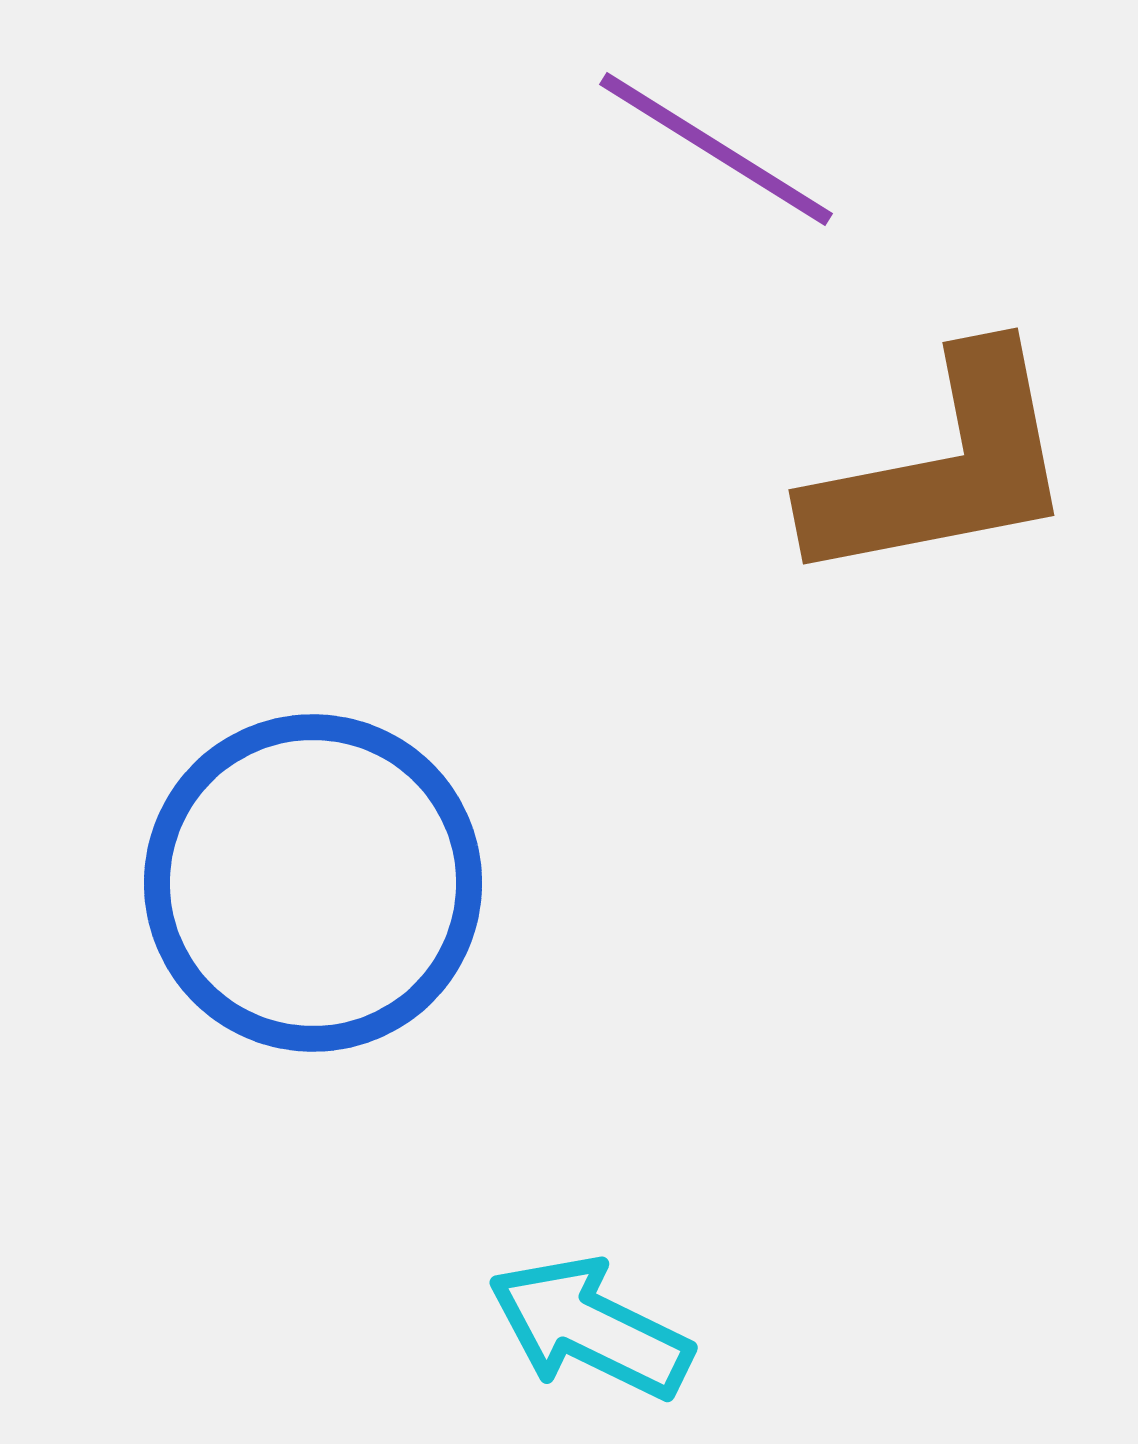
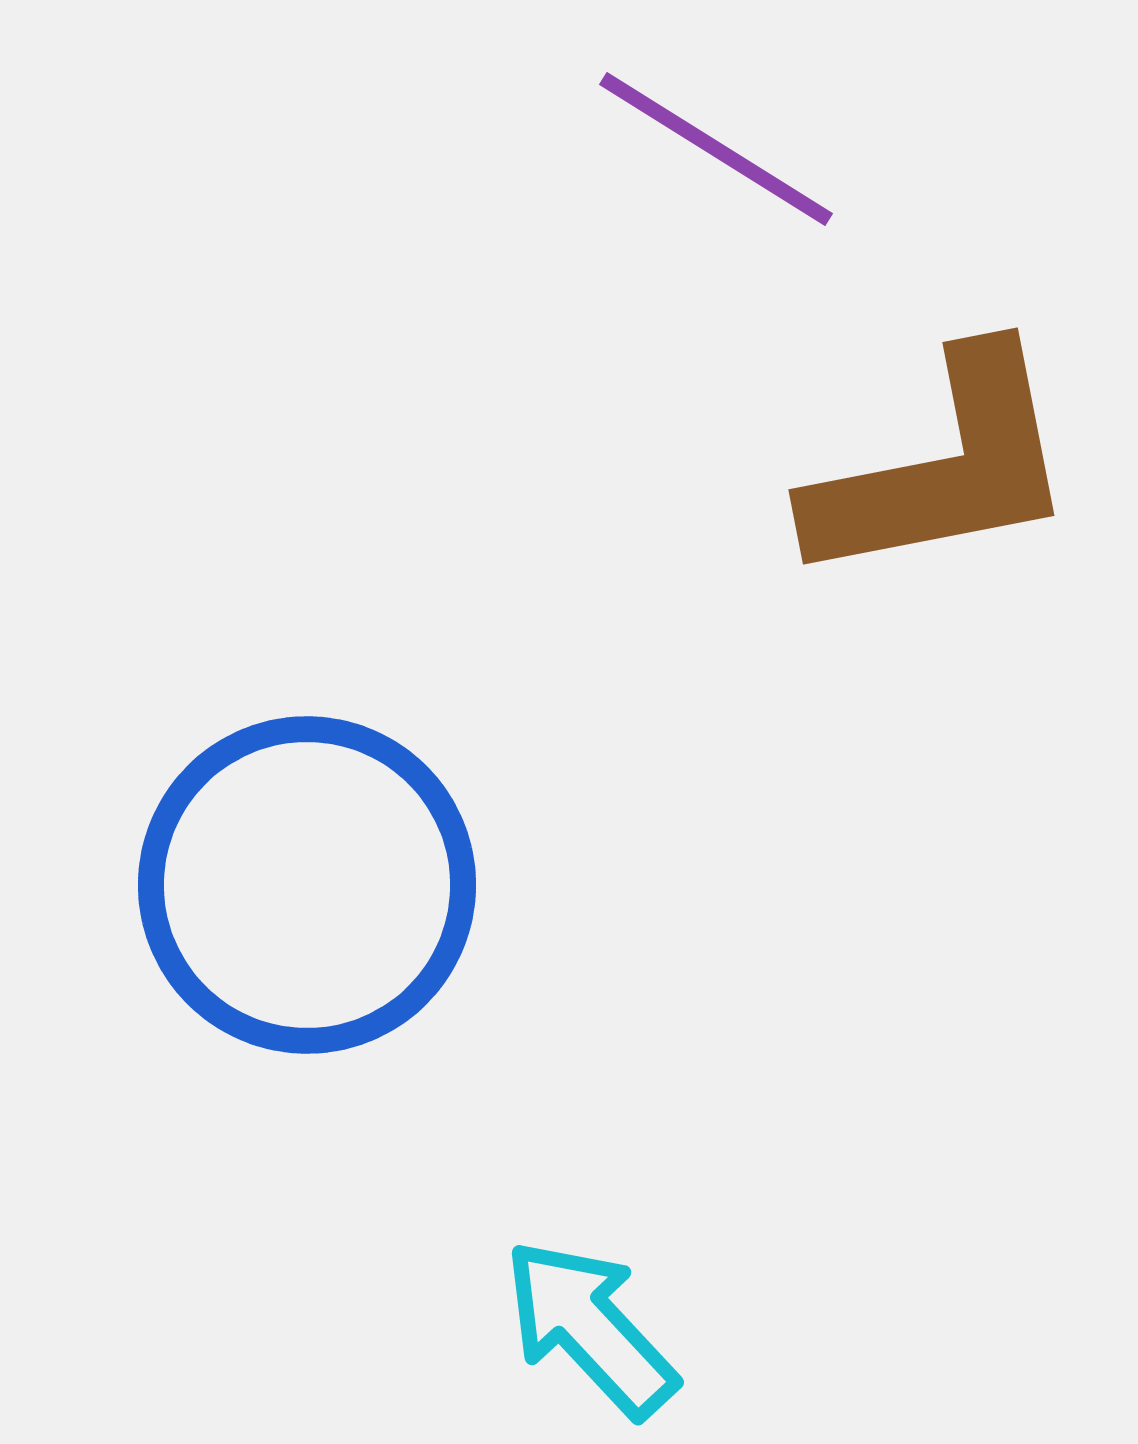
blue circle: moved 6 px left, 2 px down
cyan arrow: rotated 21 degrees clockwise
